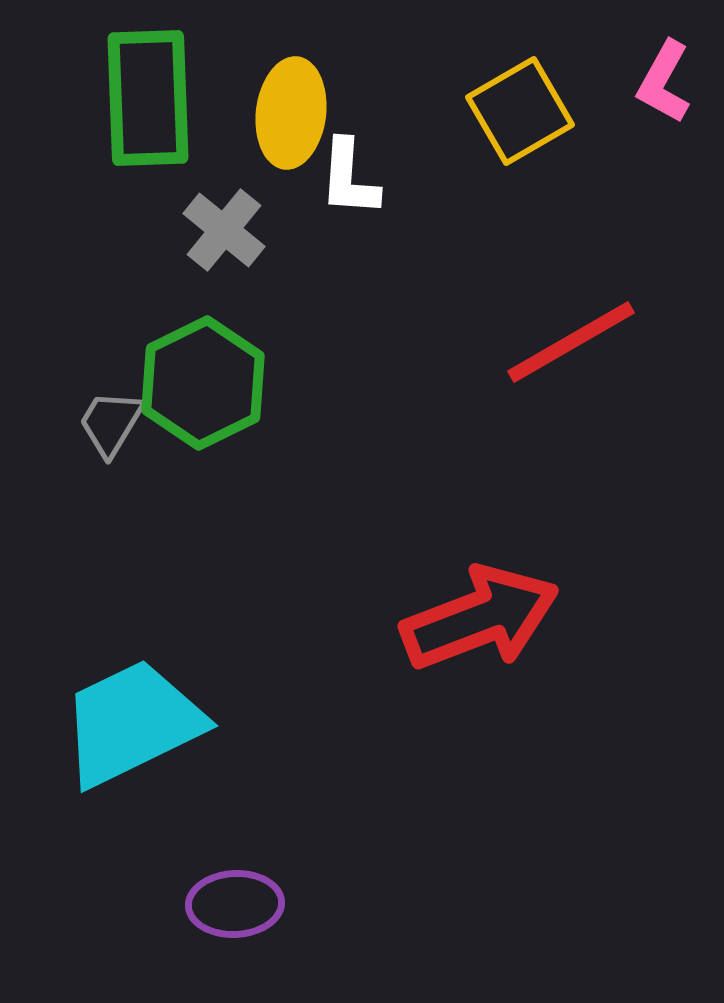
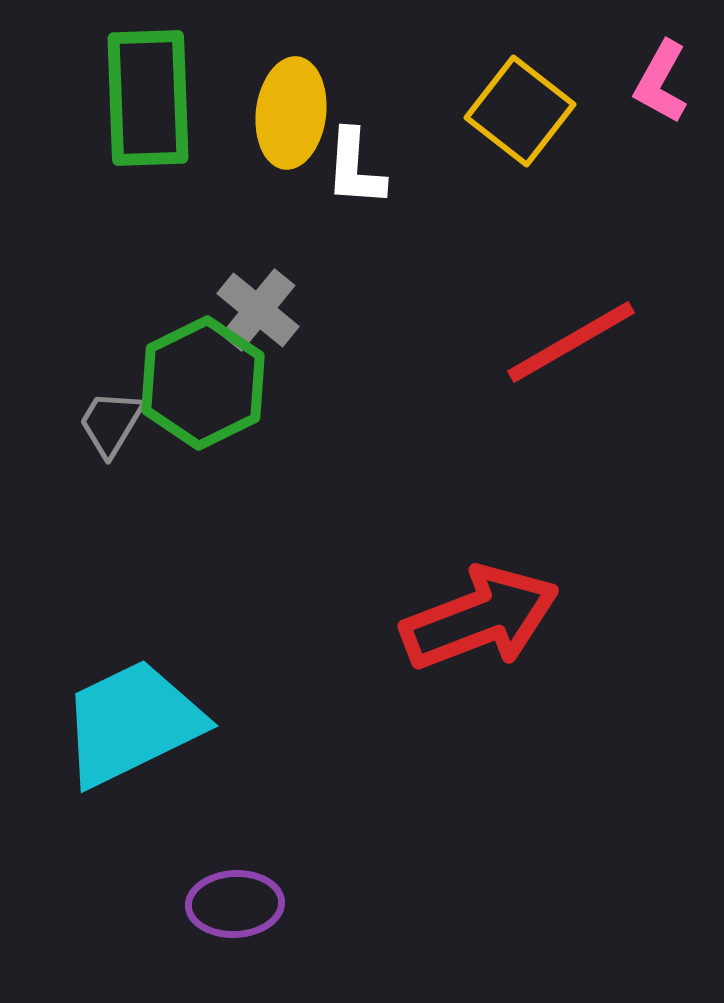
pink L-shape: moved 3 px left
yellow square: rotated 22 degrees counterclockwise
white L-shape: moved 6 px right, 10 px up
gray cross: moved 34 px right, 80 px down
